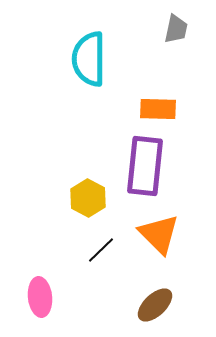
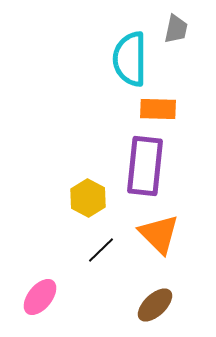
cyan semicircle: moved 41 px right
pink ellipse: rotated 45 degrees clockwise
